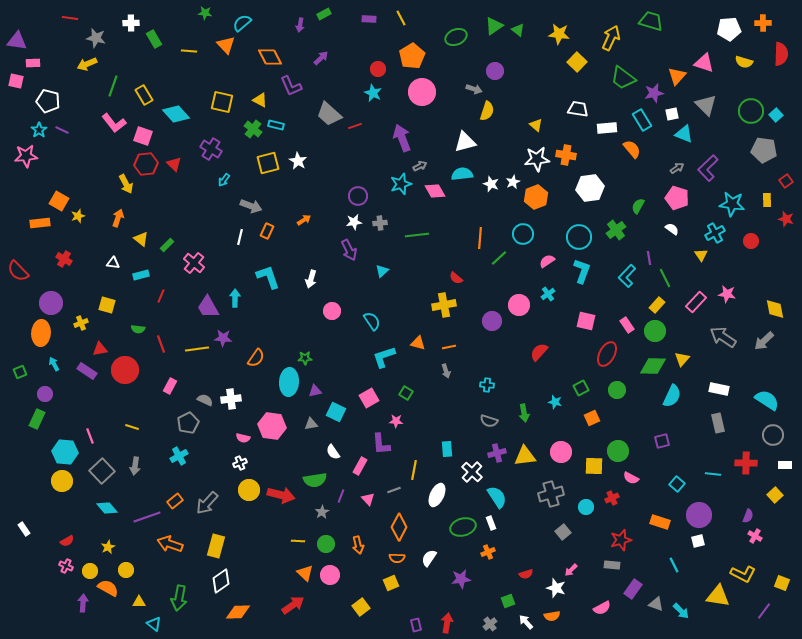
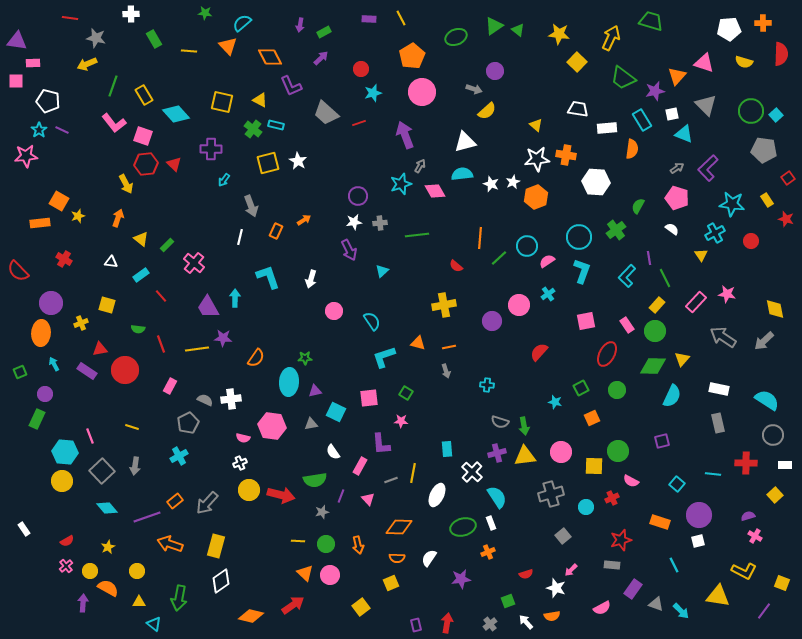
green rectangle at (324, 14): moved 18 px down
white cross at (131, 23): moved 9 px up
orange triangle at (226, 45): moved 2 px right, 1 px down
red circle at (378, 69): moved 17 px left
pink square at (16, 81): rotated 14 degrees counterclockwise
cyan star at (373, 93): rotated 30 degrees clockwise
purple star at (654, 93): moved 1 px right, 2 px up
yellow semicircle at (487, 111): rotated 30 degrees clockwise
gray trapezoid at (329, 114): moved 3 px left, 1 px up
red line at (355, 126): moved 4 px right, 3 px up
purple arrow at (402, 138): moved 3 px right, 3 px up
purple cross at (211, 149): rotated 30 degrees counterclockwise
orange semicircle at (632, 149): rotated 48 degrees clockwise
gray arrow at (420, 166): rotated 32 degrees counterclockwise
red square at (786, 181): moved 2 px right, 3 px up
white hexagon at (590, 188): moved 6 px right, 6 px up; rotated 12 degrees clockwise
yellow rectangle at (767, 200): rotated 32 degrees counterclockwise
gray arrow at (251, 206): rotated 50 degrees clockwise
orange rectangle at (267, 231): moved 9 px right
cyan circle at (523, 234): moved 4 px right, 12 px down
white triangle at (113, 263): moved 2 px left, 1 px up
cyan rectangle at (141, 275): rotated 21 degrees counterclockwise
red semicircle at (456, 278): moved 12 px up
red line at (161, 296): rotated 64 degrees counterclockwise
pink circle at (332, 311): moved 2 px right
pink square at (586, 321): rotated 24 degrees counterclockwise
pink square at (369, 398): rotated 24 degrees clockwise
green arrow at (524, 413): moved 13 px down
pink star at (396, 421): moved 5 px right
gray semicircle at (489, 421): moved 11 px right, 1 px down
yellow line at (414, 470): moved 1 px left, 3 px down
pink semicircle at (631, 478): moved 3 px down
gray line at (394, 490): moved 3 px left, 10 px up
gray star at (322, 512): rotated 16 degrees clockwise
purple semicircle at (748, 516): rotated 128 degrees counterclockwise
orange diamond at (399, 527): rotated 64 degrees clockwise
gray square at (563, 532): moved 4 px down
pink cross at (66, 566): rotated 24 degrees clockwise
yellow circle at (126, 570): moved 11 px right, 1 px down
yellow L-shape at (743, 574): moved 1 px right, 3 px up
orange diamond at (238, 612): moved 13 px right, 4 px down; rotated 15 degrees clockwise
